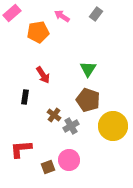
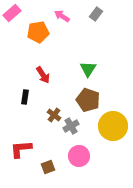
pink circle: moved 10 px right, 4 px up
